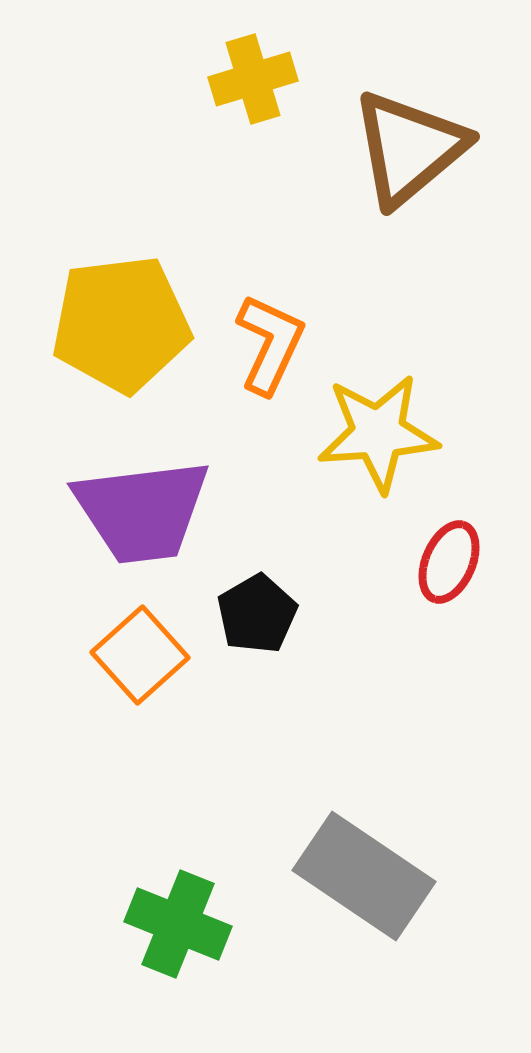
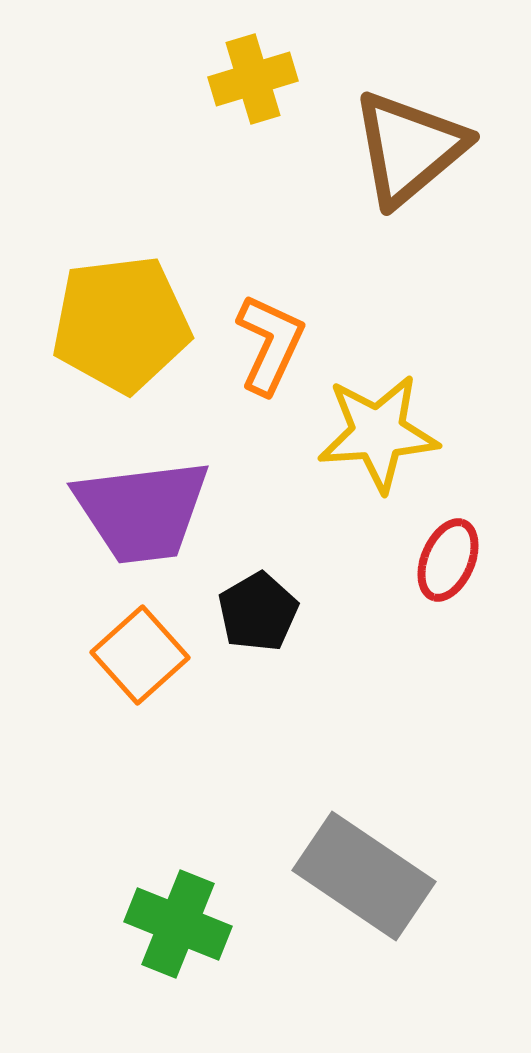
red ellipse: moved 1 px left, 2 px up
black pentagon: moved 1 px right, 2 px up
